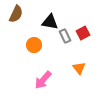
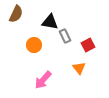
red square: moved 5 px right, 12 px down
